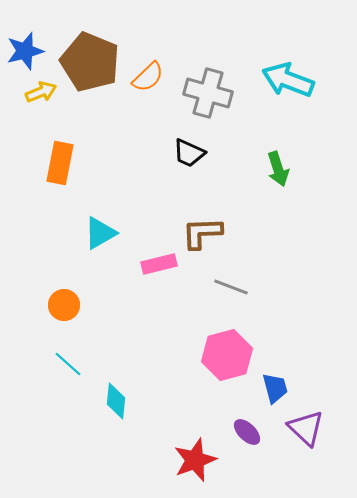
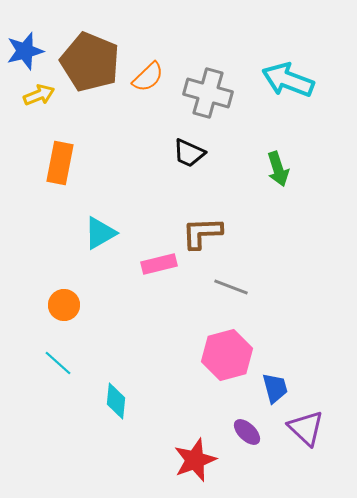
yellow arrow: moved 2 px left, 3 px down
cyan line: moved 10 px left, 1 px up
